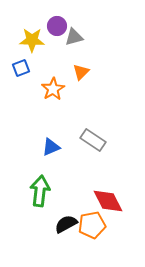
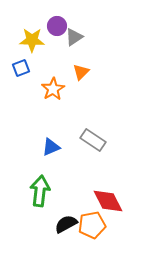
gray triangle: rotated 18 degrees counterclockwise
